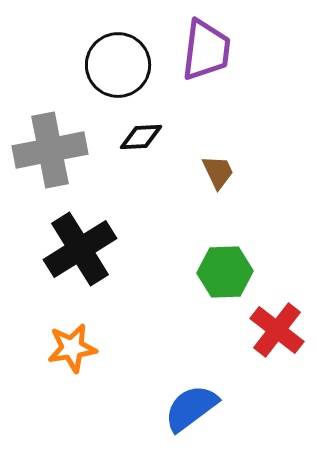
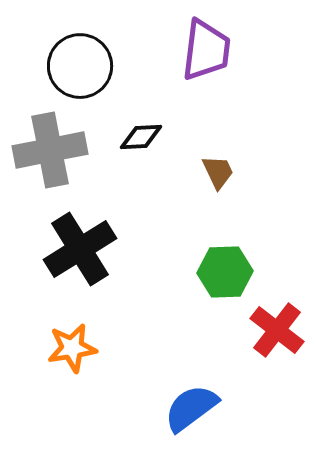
black circle: moved 38 px left, 1 px down
